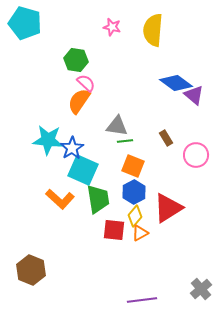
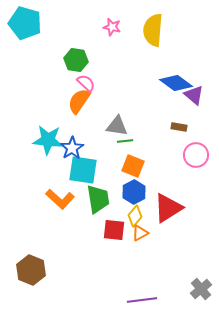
brown rectangle: moved 13 px right, 11 px up; rotated 49 degrees counterclockwise
cyan square: rotated 16 degrees counterclockwise
